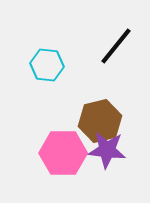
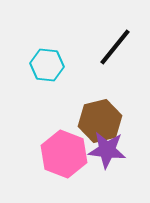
black line: moved 1 px left, 1 px down
pink hexagon: moved 1 px right, 1 px down; rotated 21 degrees clockwise
